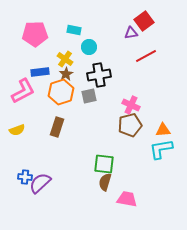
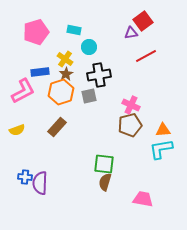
red square: moved 1 px left
pink pentagon: moved 1 px right, 2 px up; rotated 15 degrees counterclockwise
brown rectangle: rotated 24 degrees clockwise
purple semicircle: rotated 45 degrees counterclockwise
pink trapezoid: moved 16 px right
